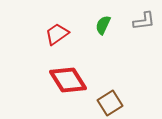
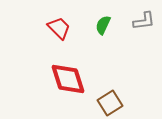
red trapezoid: moved 2 px right, 6 px up; rotated 80 degrees clockwise
red diamond: moved 1 px up; rotated 15 degrees clockwise
